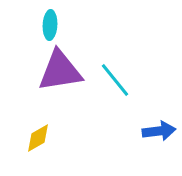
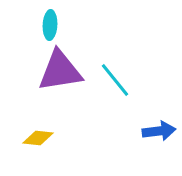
yellow diamond: rotated 36 degrees clockwise
